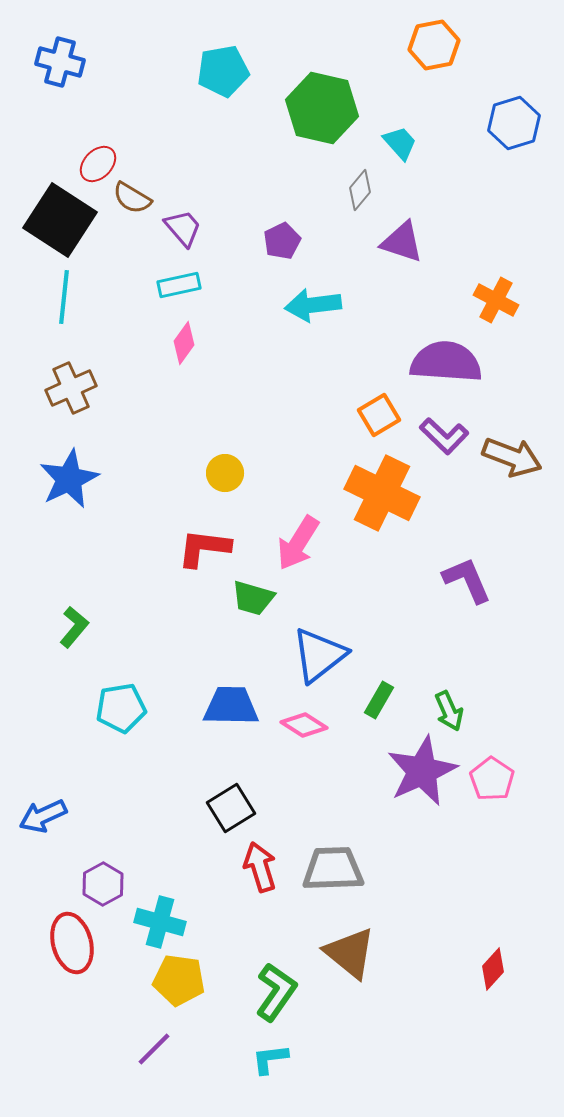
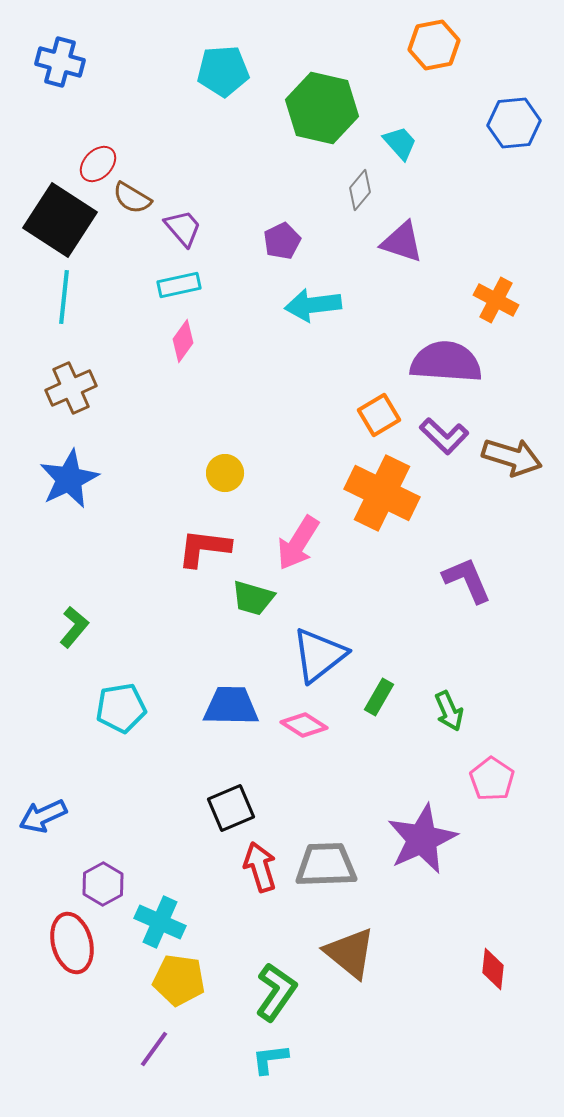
cyan pentagon at (223, 71): rotated 6 degrees clockwise
blue hexagon at (514, 123): rotated 12 degrees clockwise
pink diamond at (184, 343): moved 1 px left, 2 px up
brown arrow at (512, 457): rotated 4 degrees counterclockwise
green rectangle at (379, 700): moved 3 px up
purple star at (422, 771): moved 68 px down
black square at (231, 808): rotated 9 degrees clockwise
gray trapezoid at (333, 869): moved 7 px left, 4 px up
cyan cross at (160, 922): rotated 9 degrees clockwise
red diamond at (493, 969): rotated 36 degrees counterclockwise
purple line at (154, 1049): rotated 9 degrees counterclockwise
